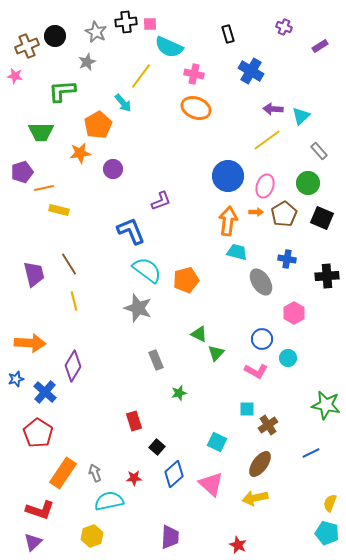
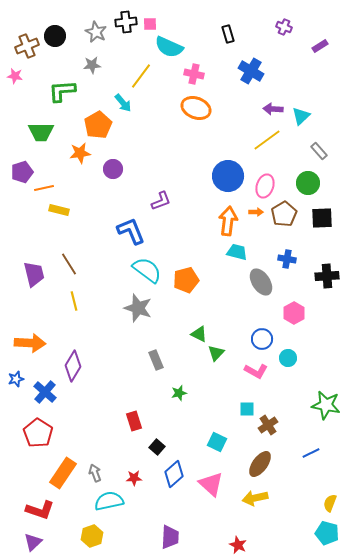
gray star at (87, 62): moved 5 px right, 3 px down; rotated 18 degrees clockwise
black square at (322, 218): rotated 25 degrees counterclockwise
